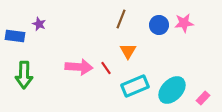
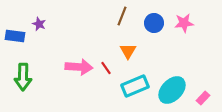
brown line: moved 1 px right, 3 px up
blue circle: moved 5 px left, 2 px up
green arrow: moved 1 px left, 2 px down
